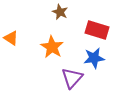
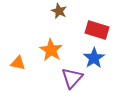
brown star: moved 1 px left, 1 px up
orange triangle: moved 7 px right, 25 px down; rotated 21 degrees counterclockwise
orange star: moved 1 px left, 3 px down
blue star: rotated 25 degrees counterclockwise
